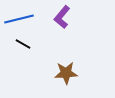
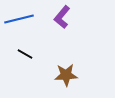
black line: moved 2 px right, 10 px down
brown star: moved 2 px down
